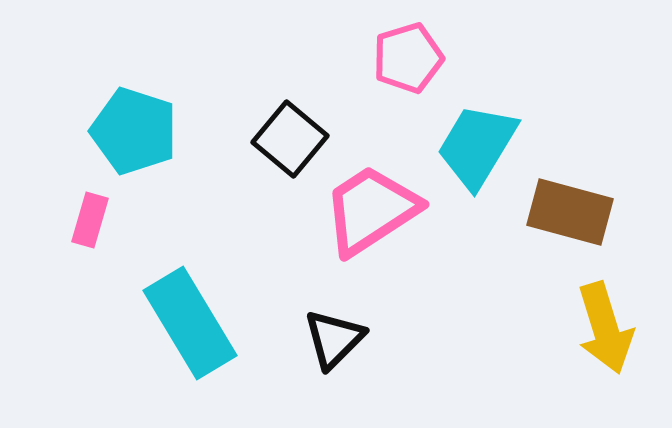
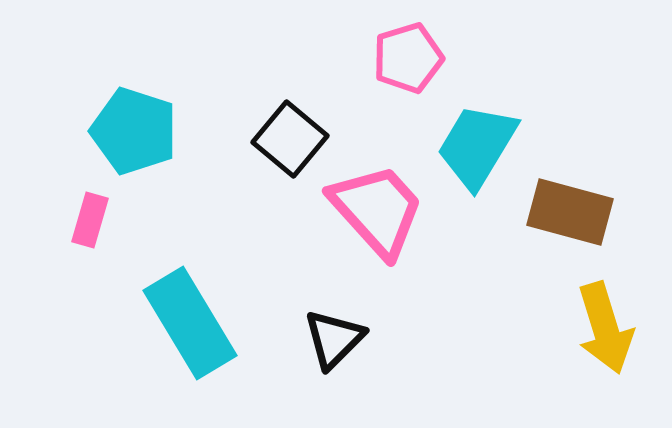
pink trapezoid: moved 6 px right; rotated 81 degrees clockwise
